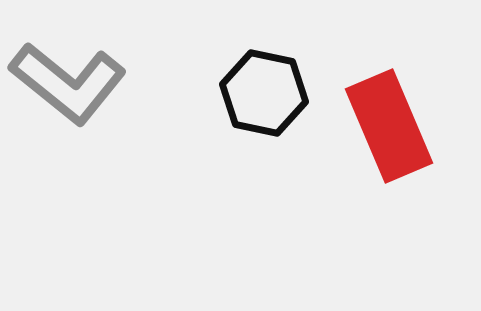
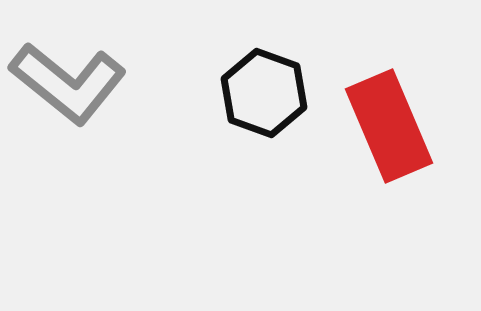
black hexagon: rotated 8 degrees clockwise
